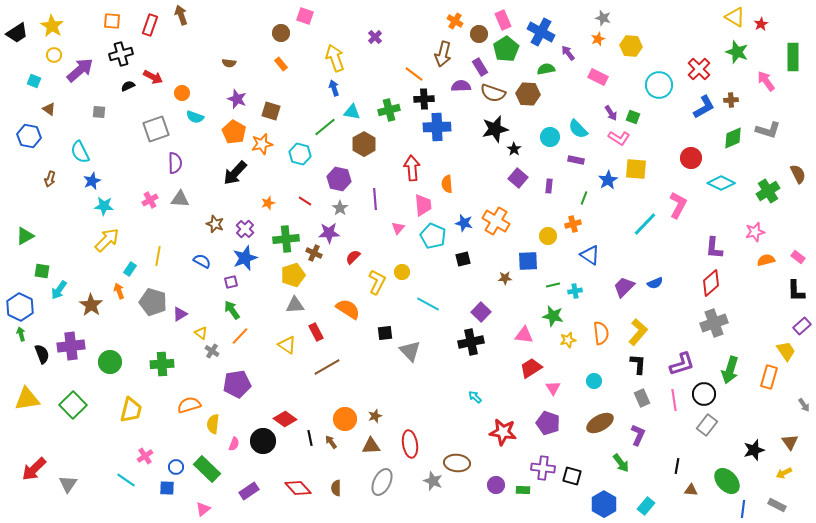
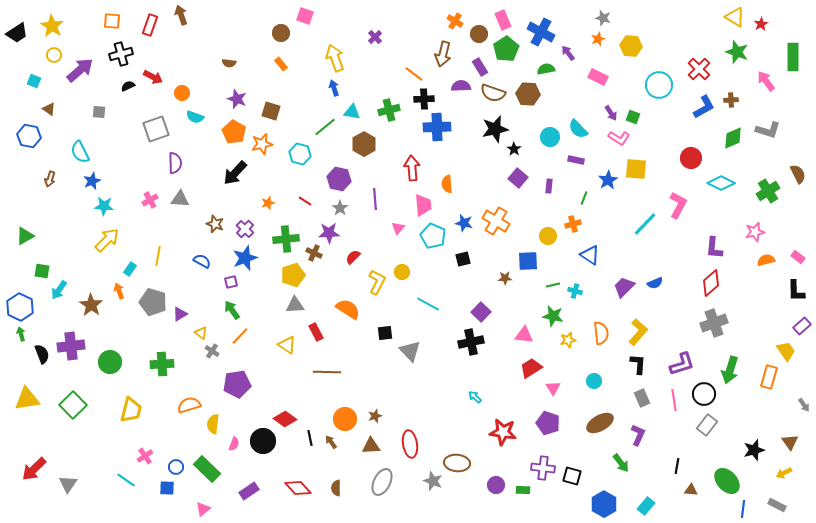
cyan cross at (575, 291): rotated 24 degrees clockwise
brown line at (327, 367): moved 5 px down; rotated 32 degrees clockwise
